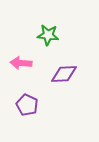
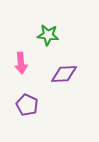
pink arrow: rotated 100 degrees counterclockwise
